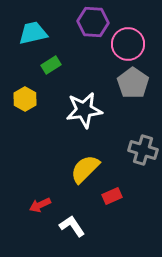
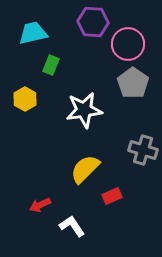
green rectangle: rotated 36 degrees counterclockwise
